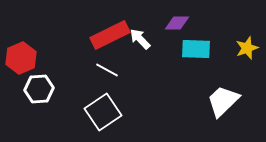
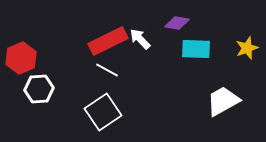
purple diamond: rotated 10 degrees clockwise
red rectangle: moved 2 px left, 6 px down
white trapezoid: rotated 15 degrees clockwise
